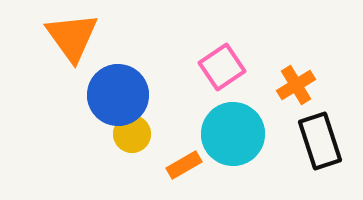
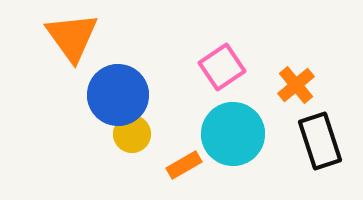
orange cross: rotated 9 degrees counterclockwise
